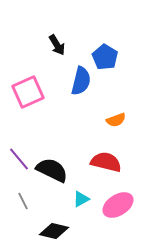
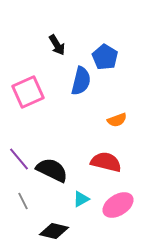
orange semicircle: moved 1 px right
